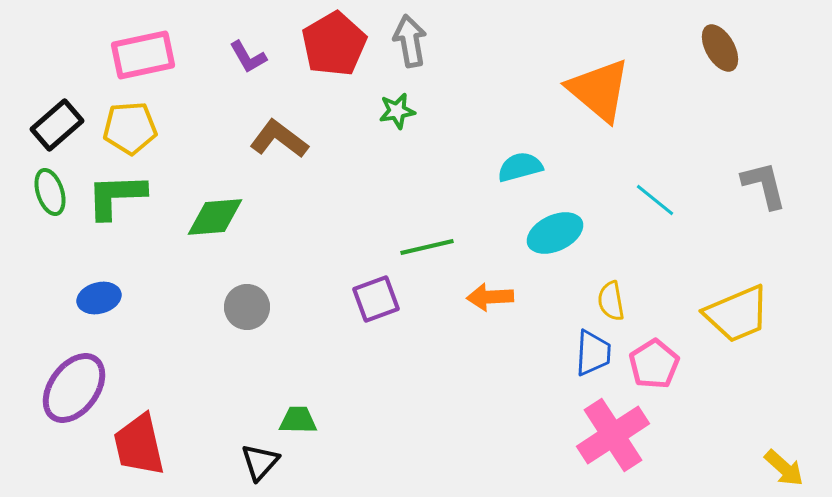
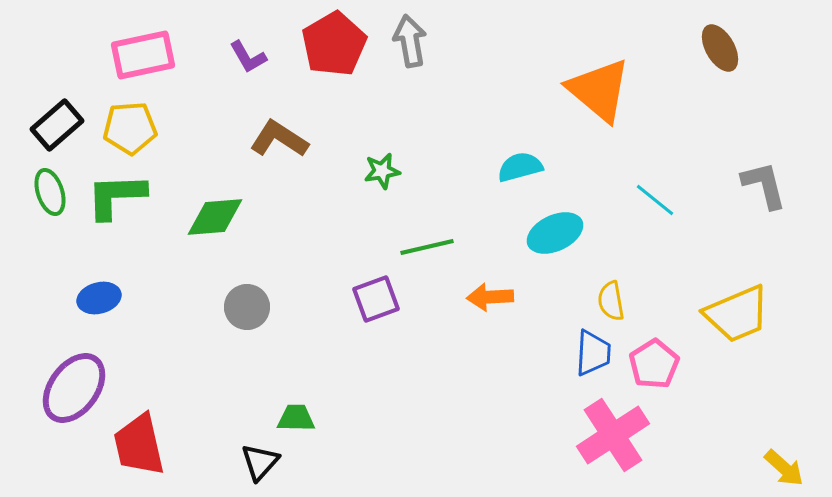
green star: moved 15 px left, 60 px down
brown L-shape: rotated 4 degrees counterclockwise
green trapezoid: moved 2 px left, 2 px up
